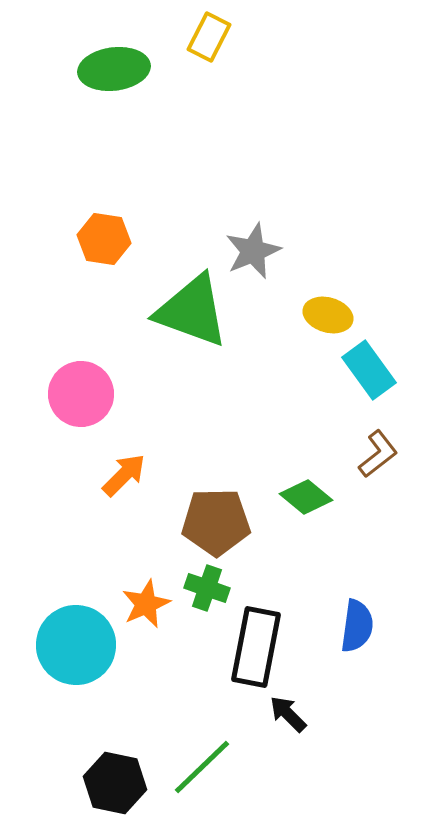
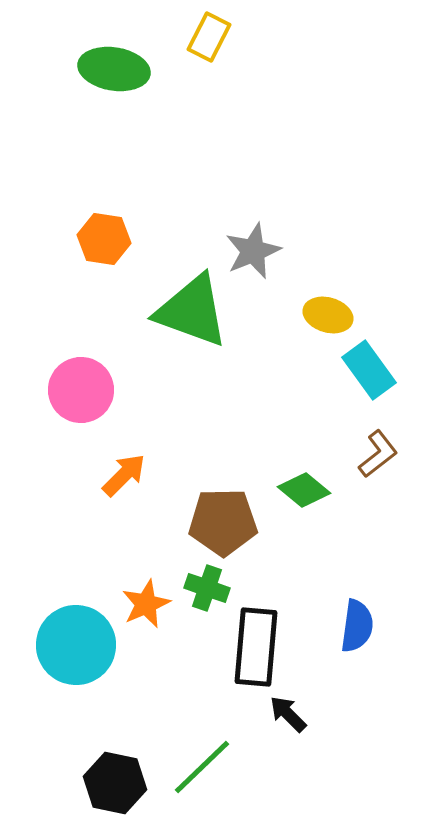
green ellipse: rotated 16 degrees clockwise
pink circle: moved 4 px up
green diamond: moved 2 px left, 7 px up
brown pentagon: moved 7 px right
black rectangle: rotated 6 degrees counterclockwise
